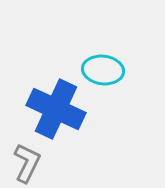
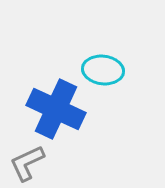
gray L-shape: rotated 141 degrees counterclockwise
